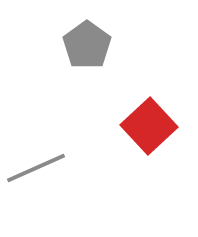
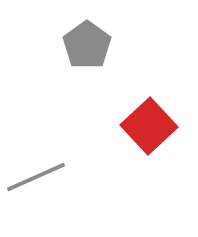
gray line: moved 9 px down
